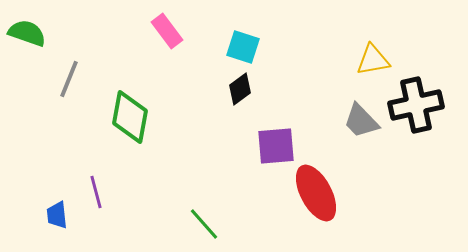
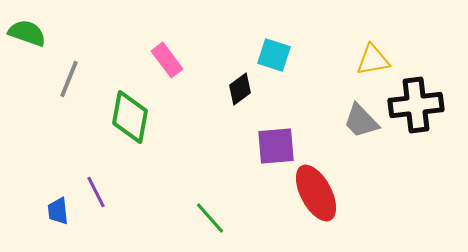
pink rectangle: moved 29 px down
cyan square: moved 31 px right, 8 px down
black cross: rotated 6 degrees clockwise
purple line: rotated 12 degrees counterclockwise
blue trapezoid: moved 1 px right, 4 px up
green line: moved 6 px right, 6 px up
